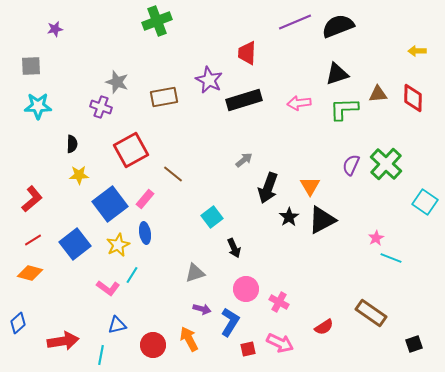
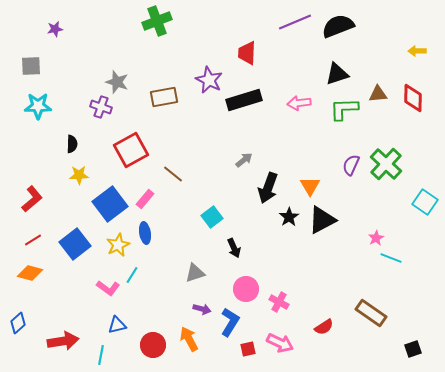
black square at (414, 344): moved 1 px left, 5 px down
